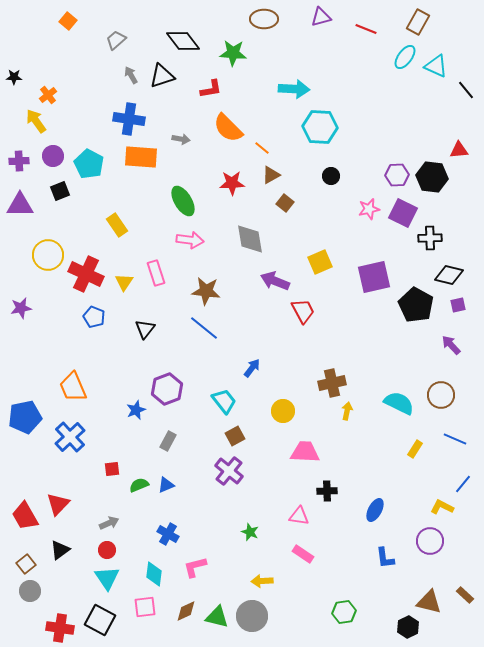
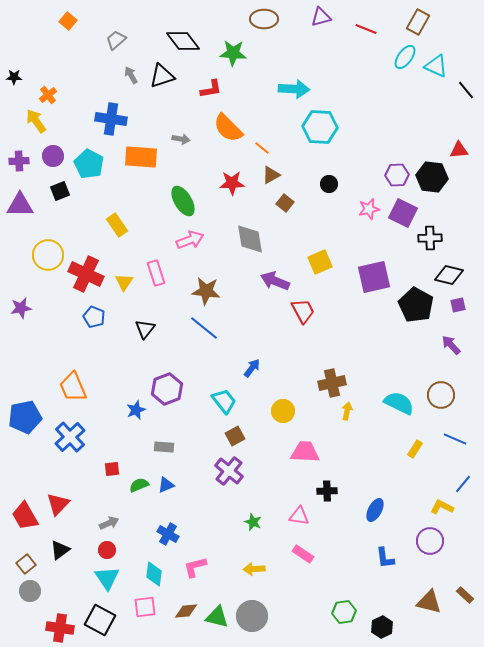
blue cross at (129, 119): moved 18 px left
black circle at (331, 176): moved 2 px left, 8 px down
pink arrow at (190, 240): rotated 28 degrees counterclockwise
gray rectangle at (168, 441): moved 4 px left, 6 px down; rotated 66 degrees clockwise
green star at (250, 532): moved 3 px right, 10 px up
yellow arrow at (262, 581): moved 8 px left, 12 px up
brown diamond at (186, 611): rotated 20 degrees clockwise
black hexagon at (408, 627): moved 26 px left
